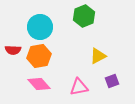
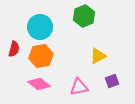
red semicircle: moved 1 px right, 1 px up; rotated 77 degrees counterclockwise
orange hexagon: moved 2 px right
pink diamond: rotated 10 degrees counterclockwise
